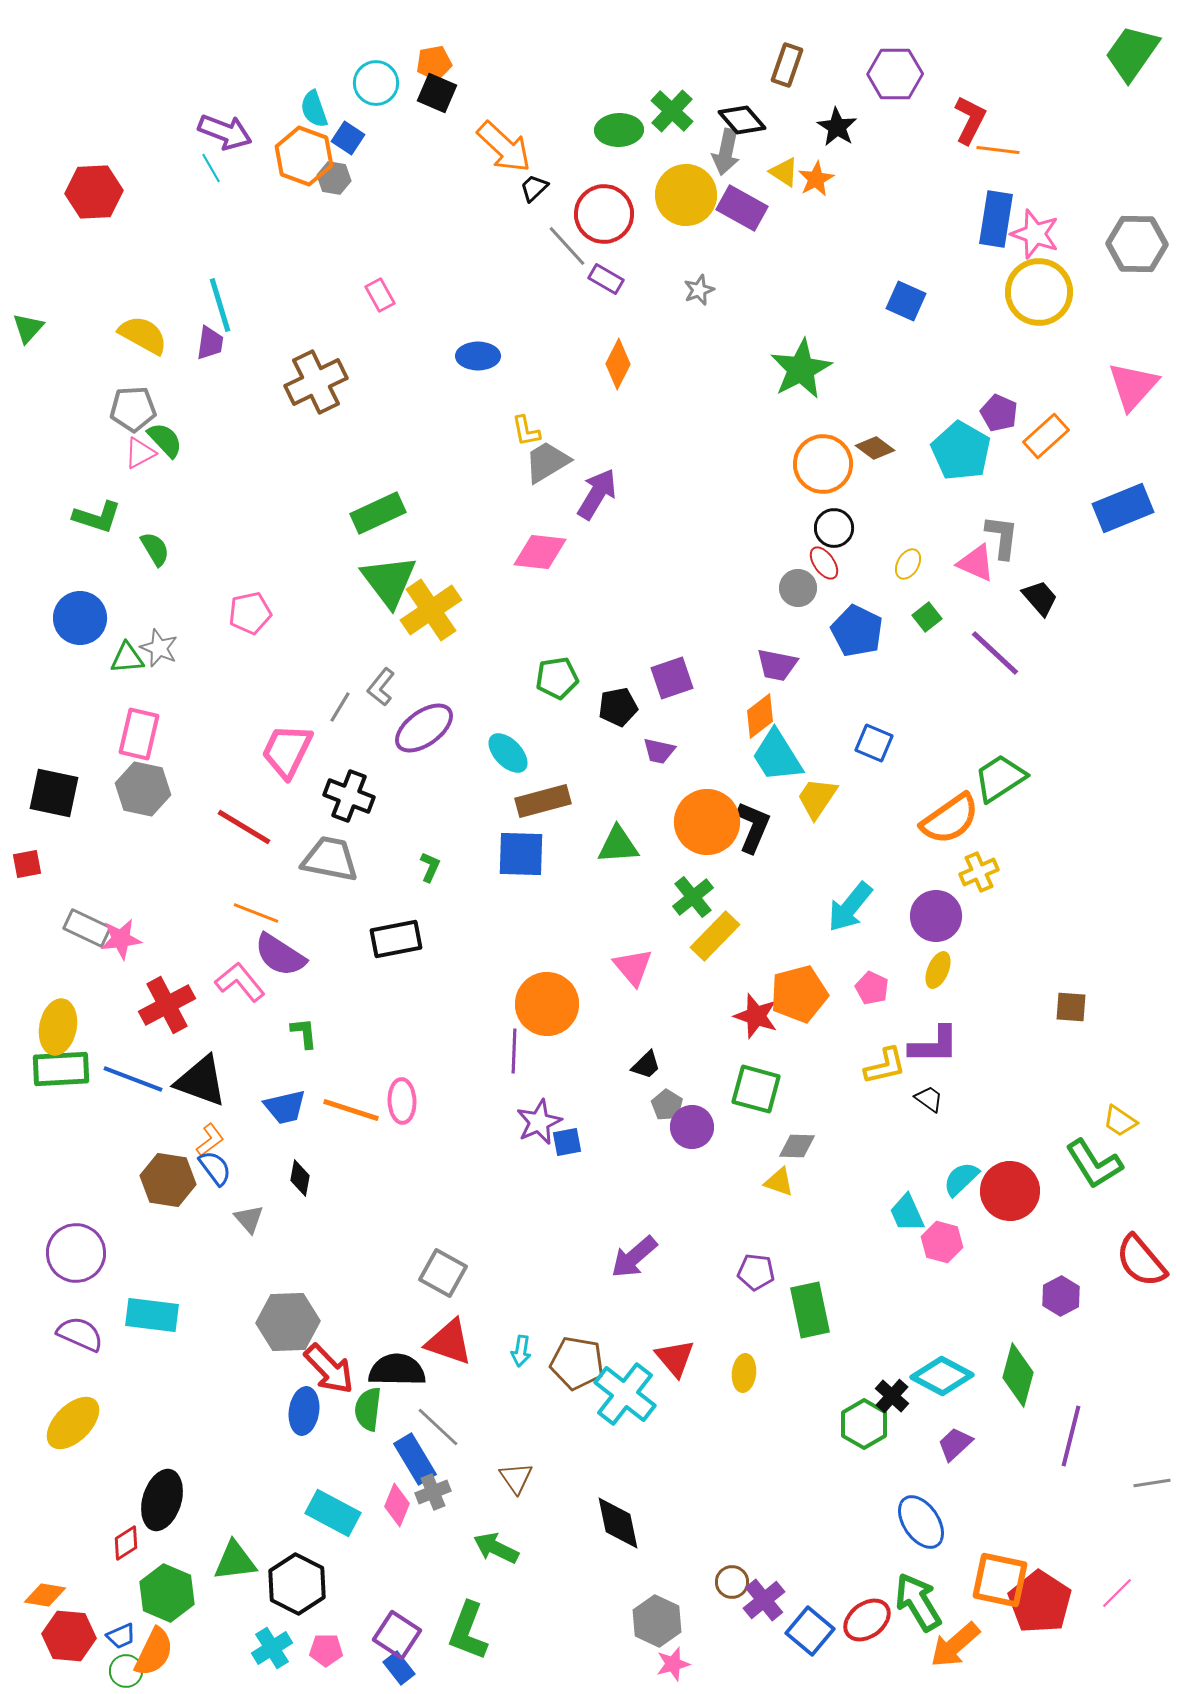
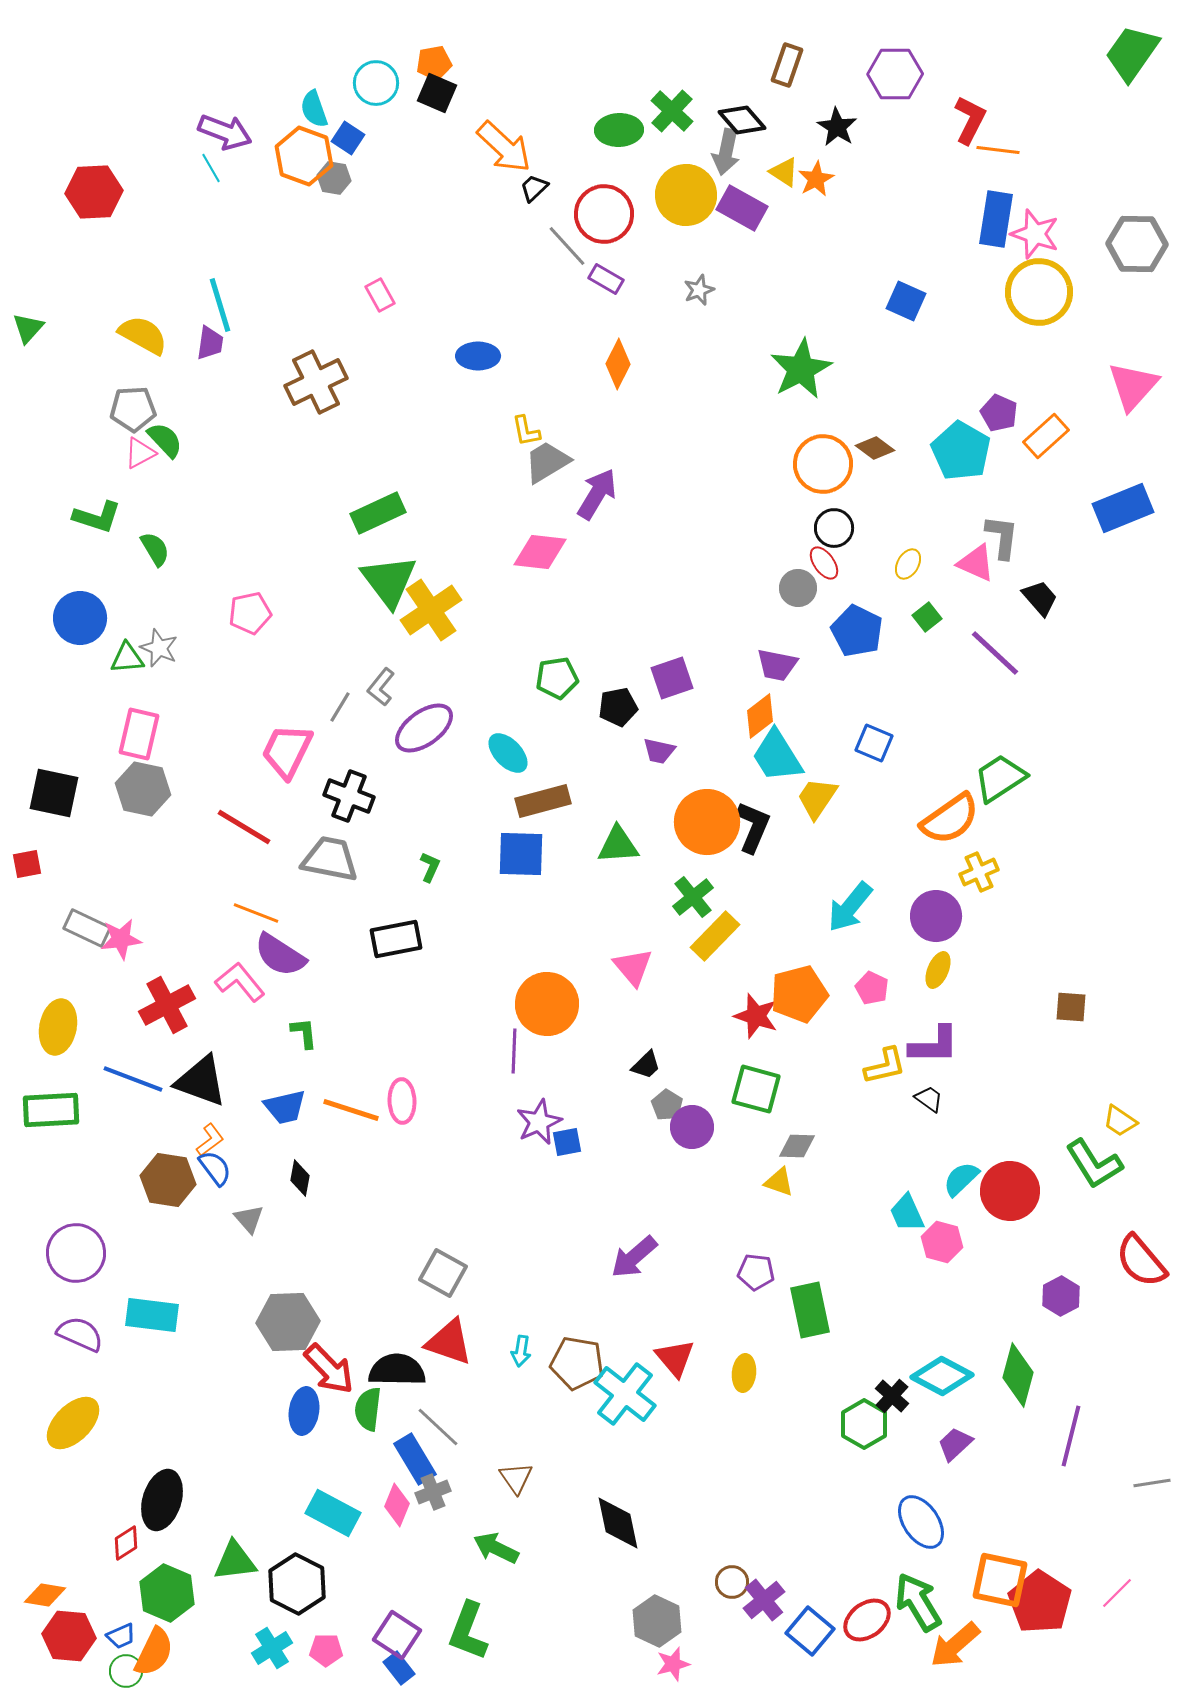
green rectangle at (61, 1069): moved 10 px left, 41 px down
